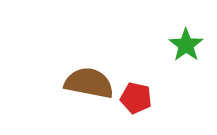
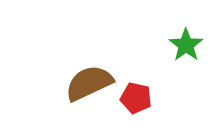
brown semicircle: rotated 36 degrees counterclockwise
